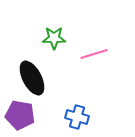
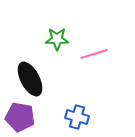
green star: moved 3 px right, 1 px down
black ellipse: moved 2 px left, 1 px down
purple pentagon: moved 2 px down
